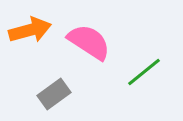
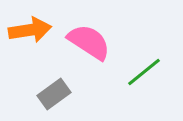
orange arrow: rotated 6 degrees clockwise
